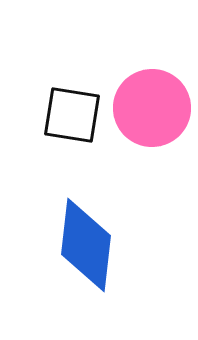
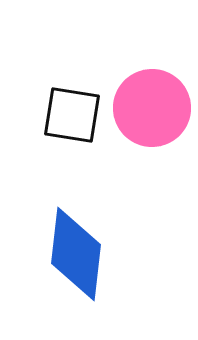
blue diamond: moved 10 px left, 9 px down
